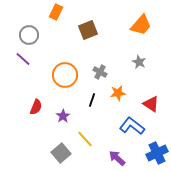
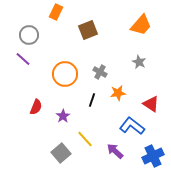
orange circle: moved 1 px up
blue cross: moved 4 px left, 3 px down
purple arrow: moved 2 px left, 7 px up
